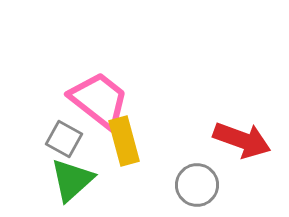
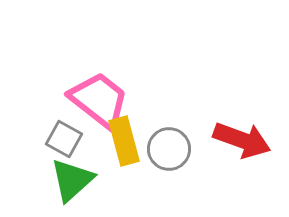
gray circle: moved 28 px left, 36 px up
